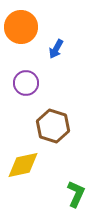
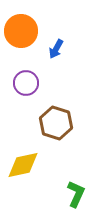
orange circle: moved 4 px down
brown hexagon: moved 3 px right, 3 px up
